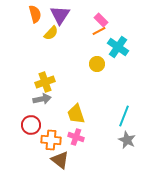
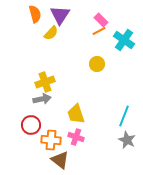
cyan cross: moved 6 px right, 7 px up
